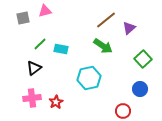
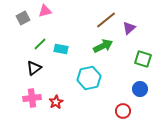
gray square: rotated 16 degrees counterclockwise
green arrow: rotated 60 degrees counterclockwise
green square: rotated 30 degrees counterclockwise
